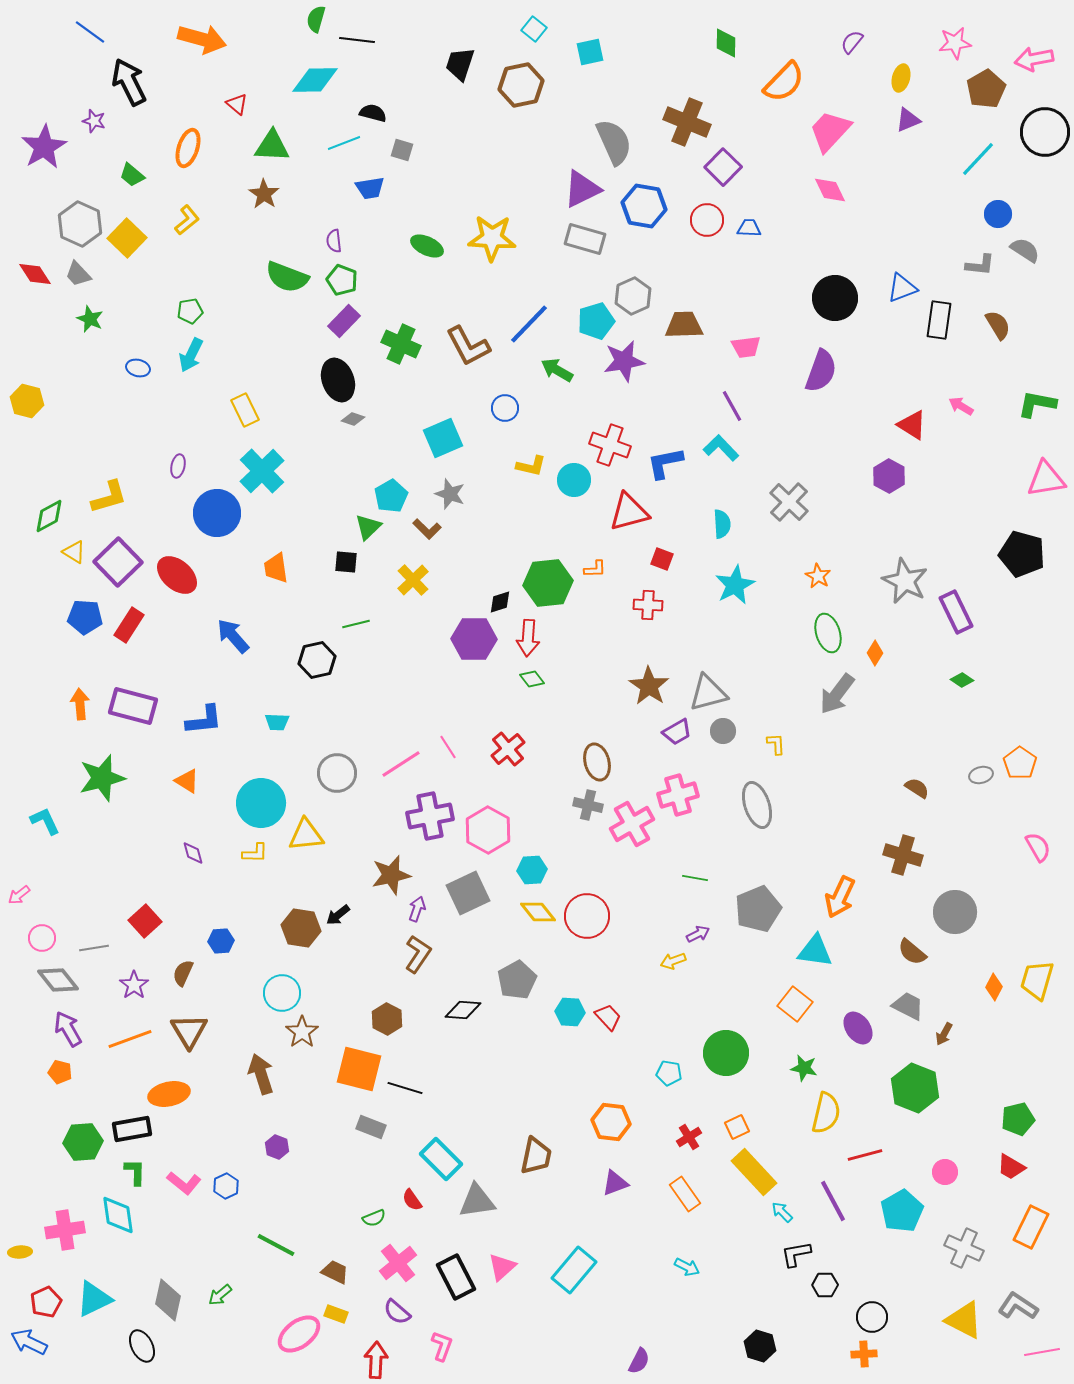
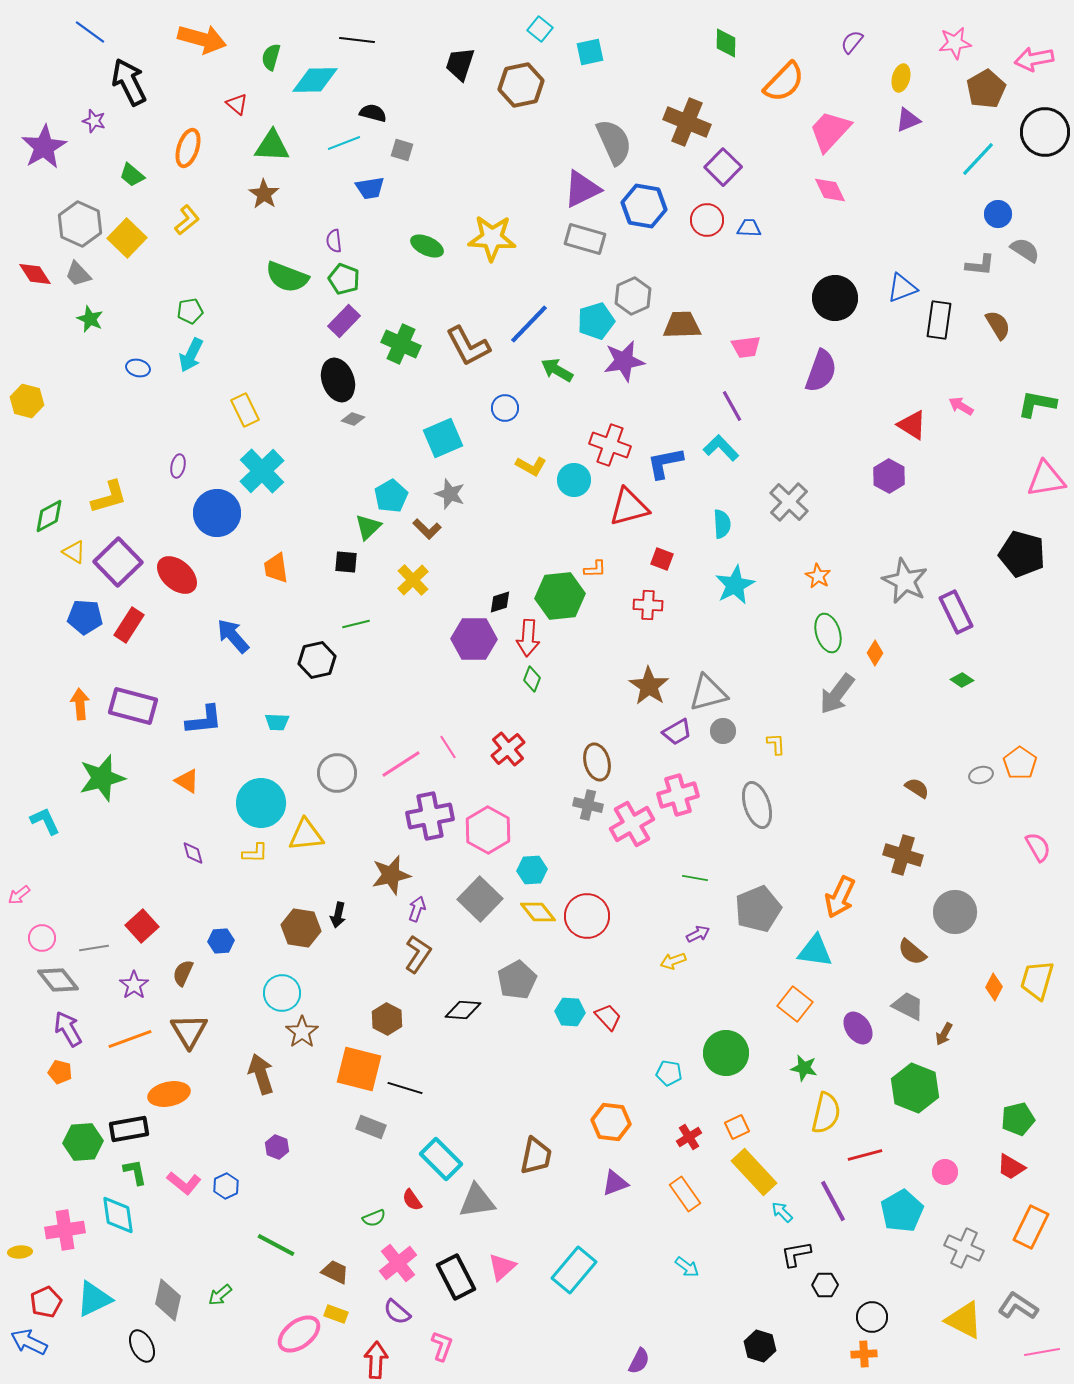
green semicircle at (316, 19): moved 45 px left, 38 px down
cyan square at (534, 29): moved 6 px right
green pentagon at (342, 280): moved 2 px right, 1 px up
brown trapezoid at (684, 325): moved 2 px left
yellow L-shape at (531, 466): rotated 16 degrees clockwise
red triangle at (629, 512): moved 5 px up
green hexagon at (548, 583): moved 12 px right, 13 px down
green diamond at (532, 679): rotated 60 degrees clockwise
gray square at (468, 893): moved 12 px right, 6 px down; rotated 21 degrees counterclockwise
black arrow at (338, 915): rotated 40 degrees counterclockwise
red square at (145, 921): moved 3 px left, 5 px down
black rectangle at (132, 1129): moved 3 px left
green L-shape at (135, 1172): rotated 12 degrees counterclockwise
cyan arrow at (687, 1267): rotated 10 degrees clockwise
